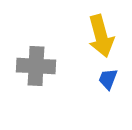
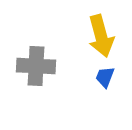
blue trapezoid: moved 3 px left, 2 px up
